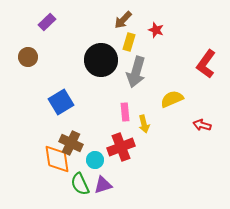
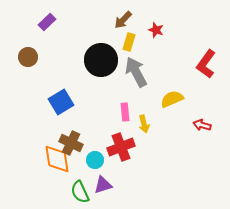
gray arrow: rotated 136 degrees clockwise
green semicircle: moved 8 px down
